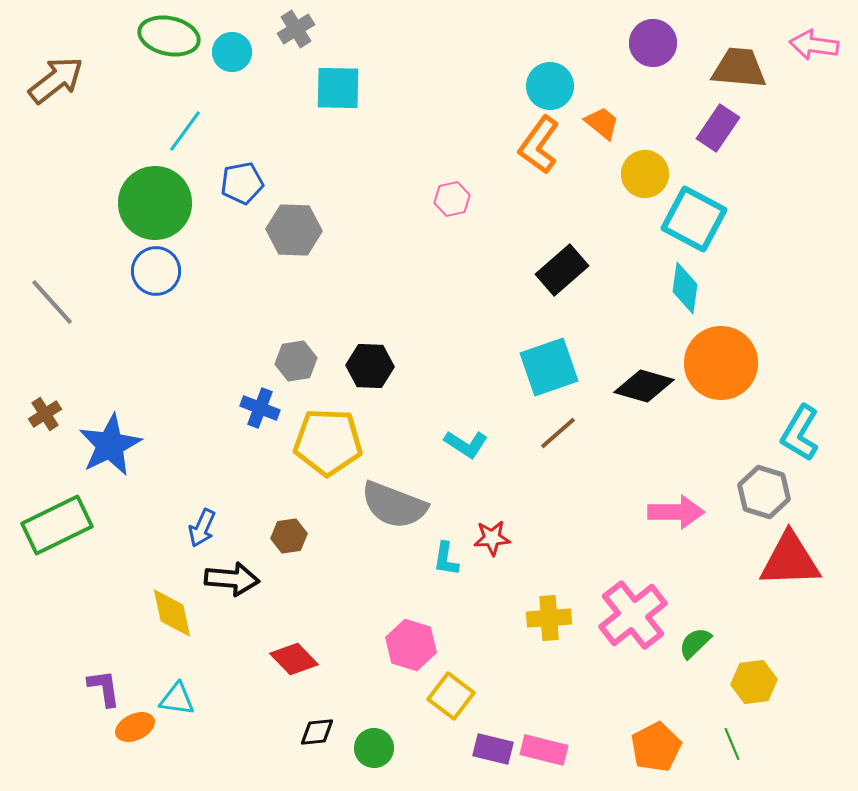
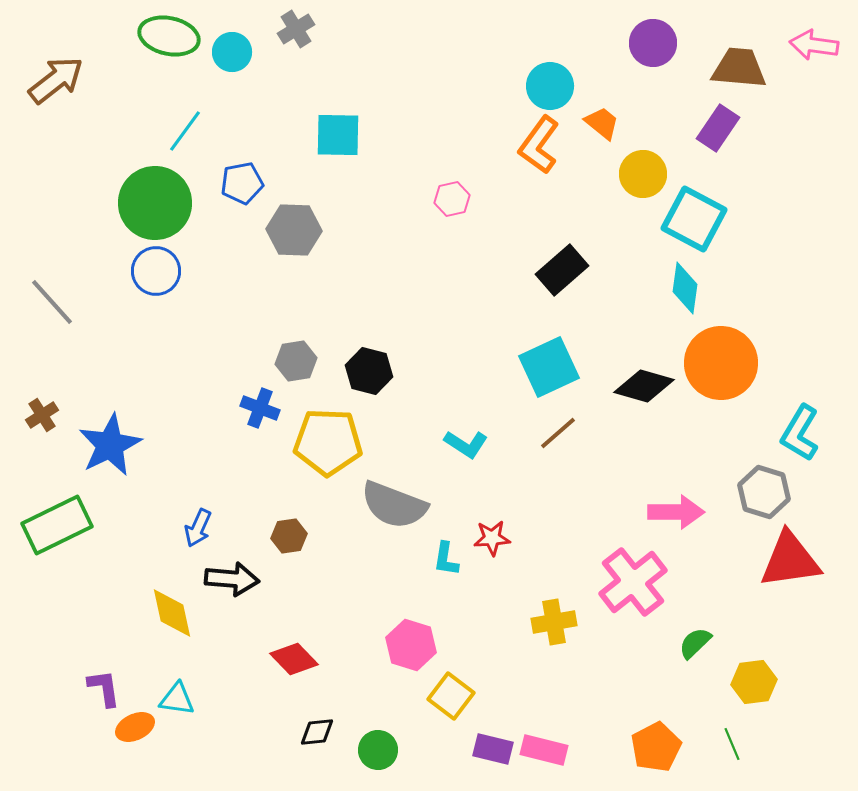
cyan square at (338, 88): moved 47 px down
yellow circle at (645, 174): moved 2 px left
black hexagon at (370, 366): moved 1 px left, 5 px down; rotated 12 degrees clockwise
cyan square at (549, 367): rotated 6 degrees counterclockwise
brown cross at (45, 414): moved 3 px left, 1 px down
blue arrow at (202, 528): moved 4 px left
red triangle at (790, 560): rotated 6 degrees counterclockwise
pink cross at (633, 615): moved 33 px up
yellow cross at (549, 618): moved 5 px right, 4 px down; rotated 6 degrees counterclockwise
green circle at (374, 748): moved 4 px right, 2 px down
